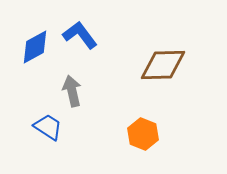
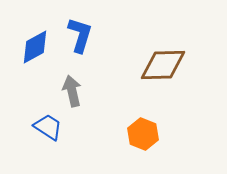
blue L-shape: rotated 54 degrees clockwise
